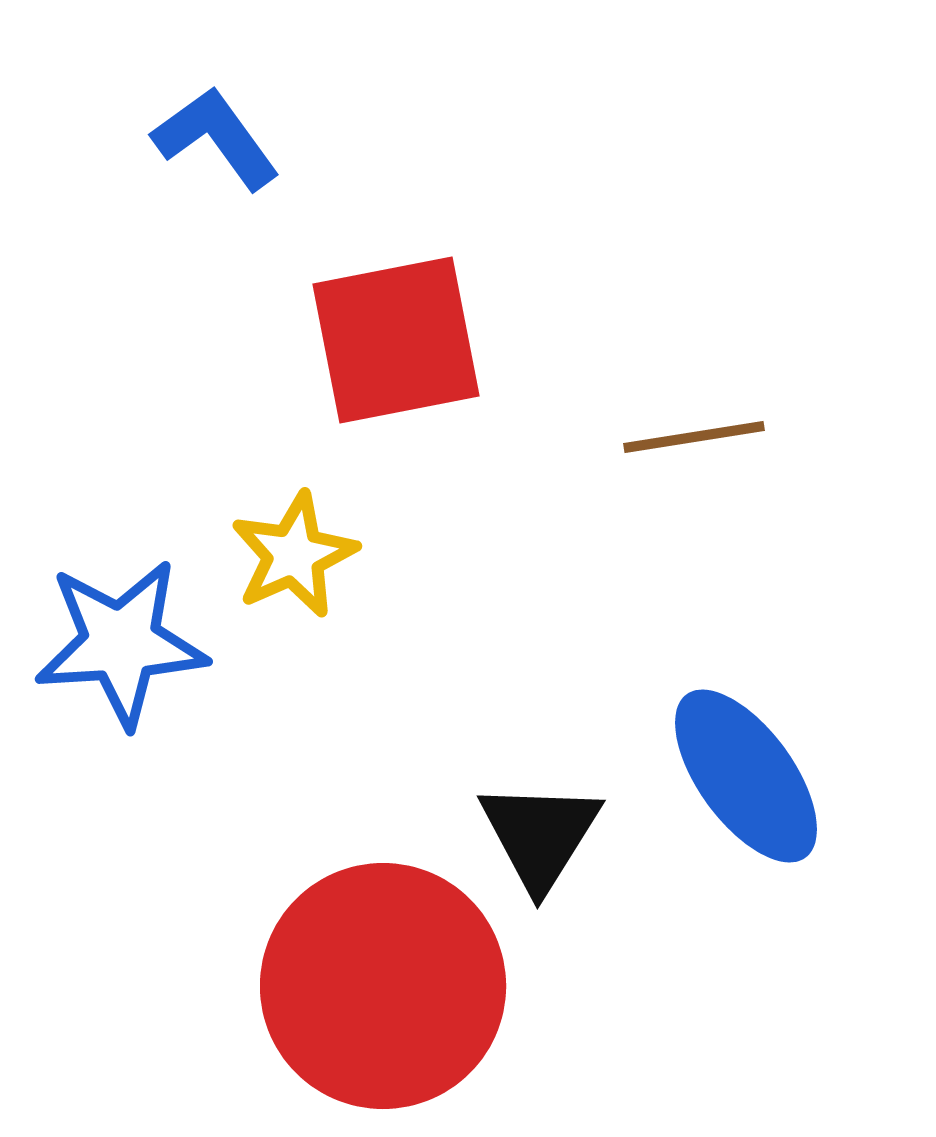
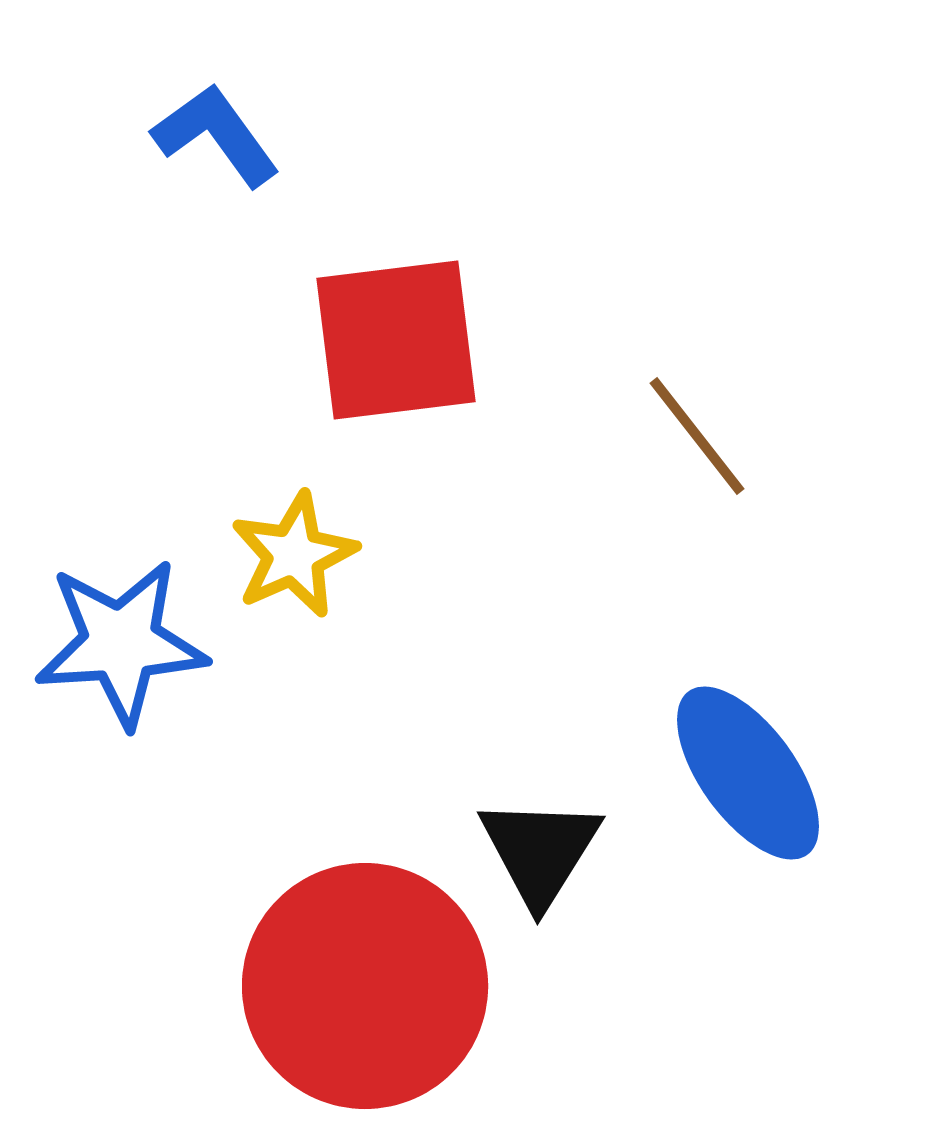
blue L-shape: moved 3 px up
red square: rotated 4 degrees clockwise
brown line: moved 3 px right, 1 px up; rotated 61 degrees clockwise
blue ellipse: moved 2 px right, 3 px up
black triangle: moved 16 px down
red circle: moved 18 px left
